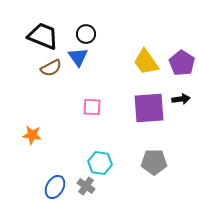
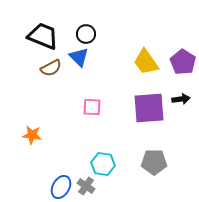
blue triangle: moved 1 px right; rotated 10 degrees counterclockwise
purple pentagon: moved 1 px right, 1 px up
cyan hexagon: moved 3 px right, 1 px down
blue ellipse: moved 6 px right
